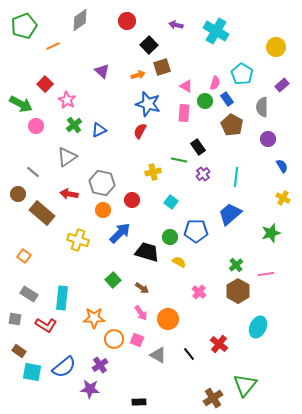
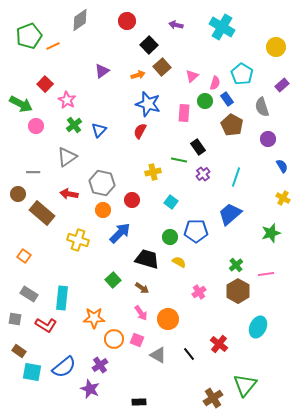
green pentagon at (24, 26): moved 5 px right, 10 px down
cyan cross at (216, 31): moved 6 px right, 4 px up
brown square at (162, 67): rotated 24 degrees counterclockwise
purple triangle at (102, 71): rotated 42 degrees clockwise
pink triangle at (186, 86): moved 6 px right, 10 px up; rotated 48 degrees clockwise
gray semicircle at (262, 107): rotated 18 degrees counterclockwise
blue triangle at (99, 130): rotated 21 degrees counterclockwise
gray line at (33, 172): rotated 40 degrees counterclockwise
cyan line at (236, 177): rotated 12 degrees clockwise
black trapezoid at (147, 252): moved 7 px down
pink cross at (199, 292): rotated 16 degrees clockwise
purple star at (90, 389): rotated 18 degrees clockwise
